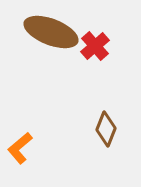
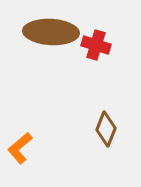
brown ellipse: rotated 18 degrees counterclockwise
red cross: moved 1 px right, 1 px up; rotated 32 degrees counterclockwise
